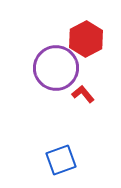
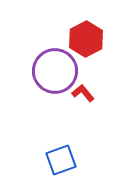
purple circle: moved 1 px left, 3 px down
red L-shape: moved 1 px up
